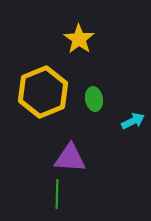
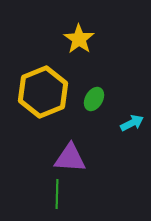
green ellipse: rotated 40 degrees clockwise
cyan arrow: moved 1 px left, 2 px down
